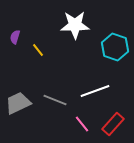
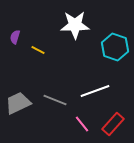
yellow line: rotated 24 degrees counterclockwise
